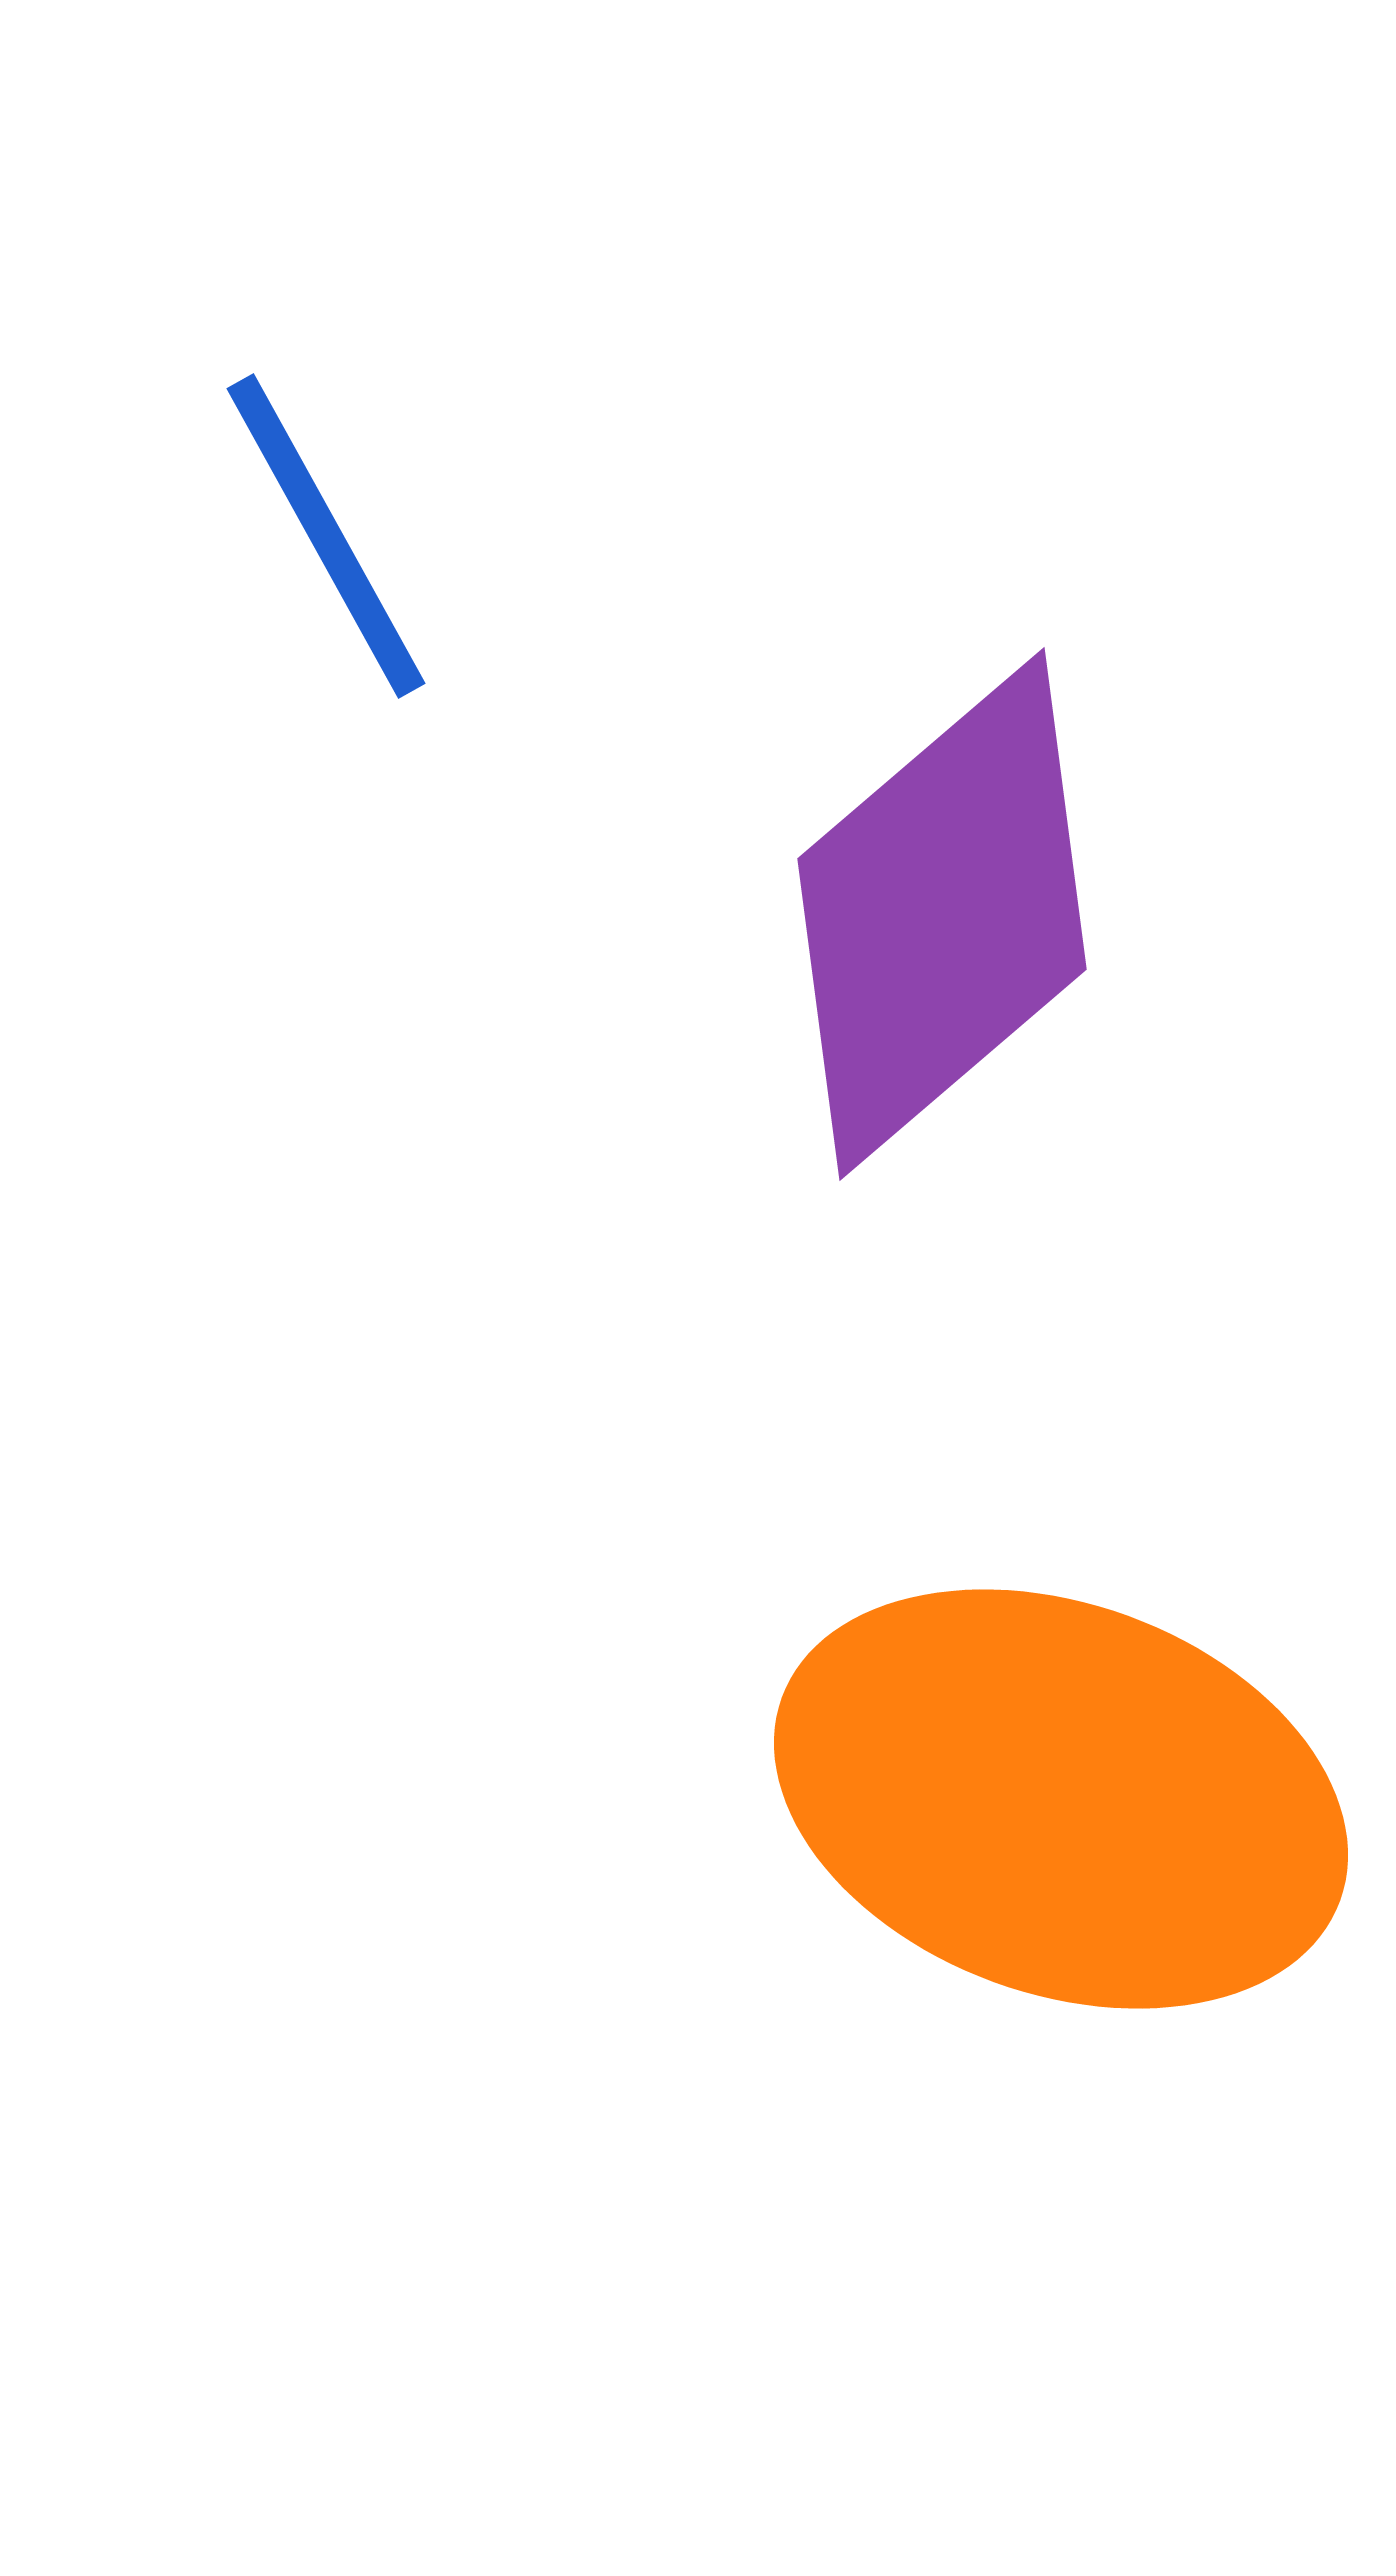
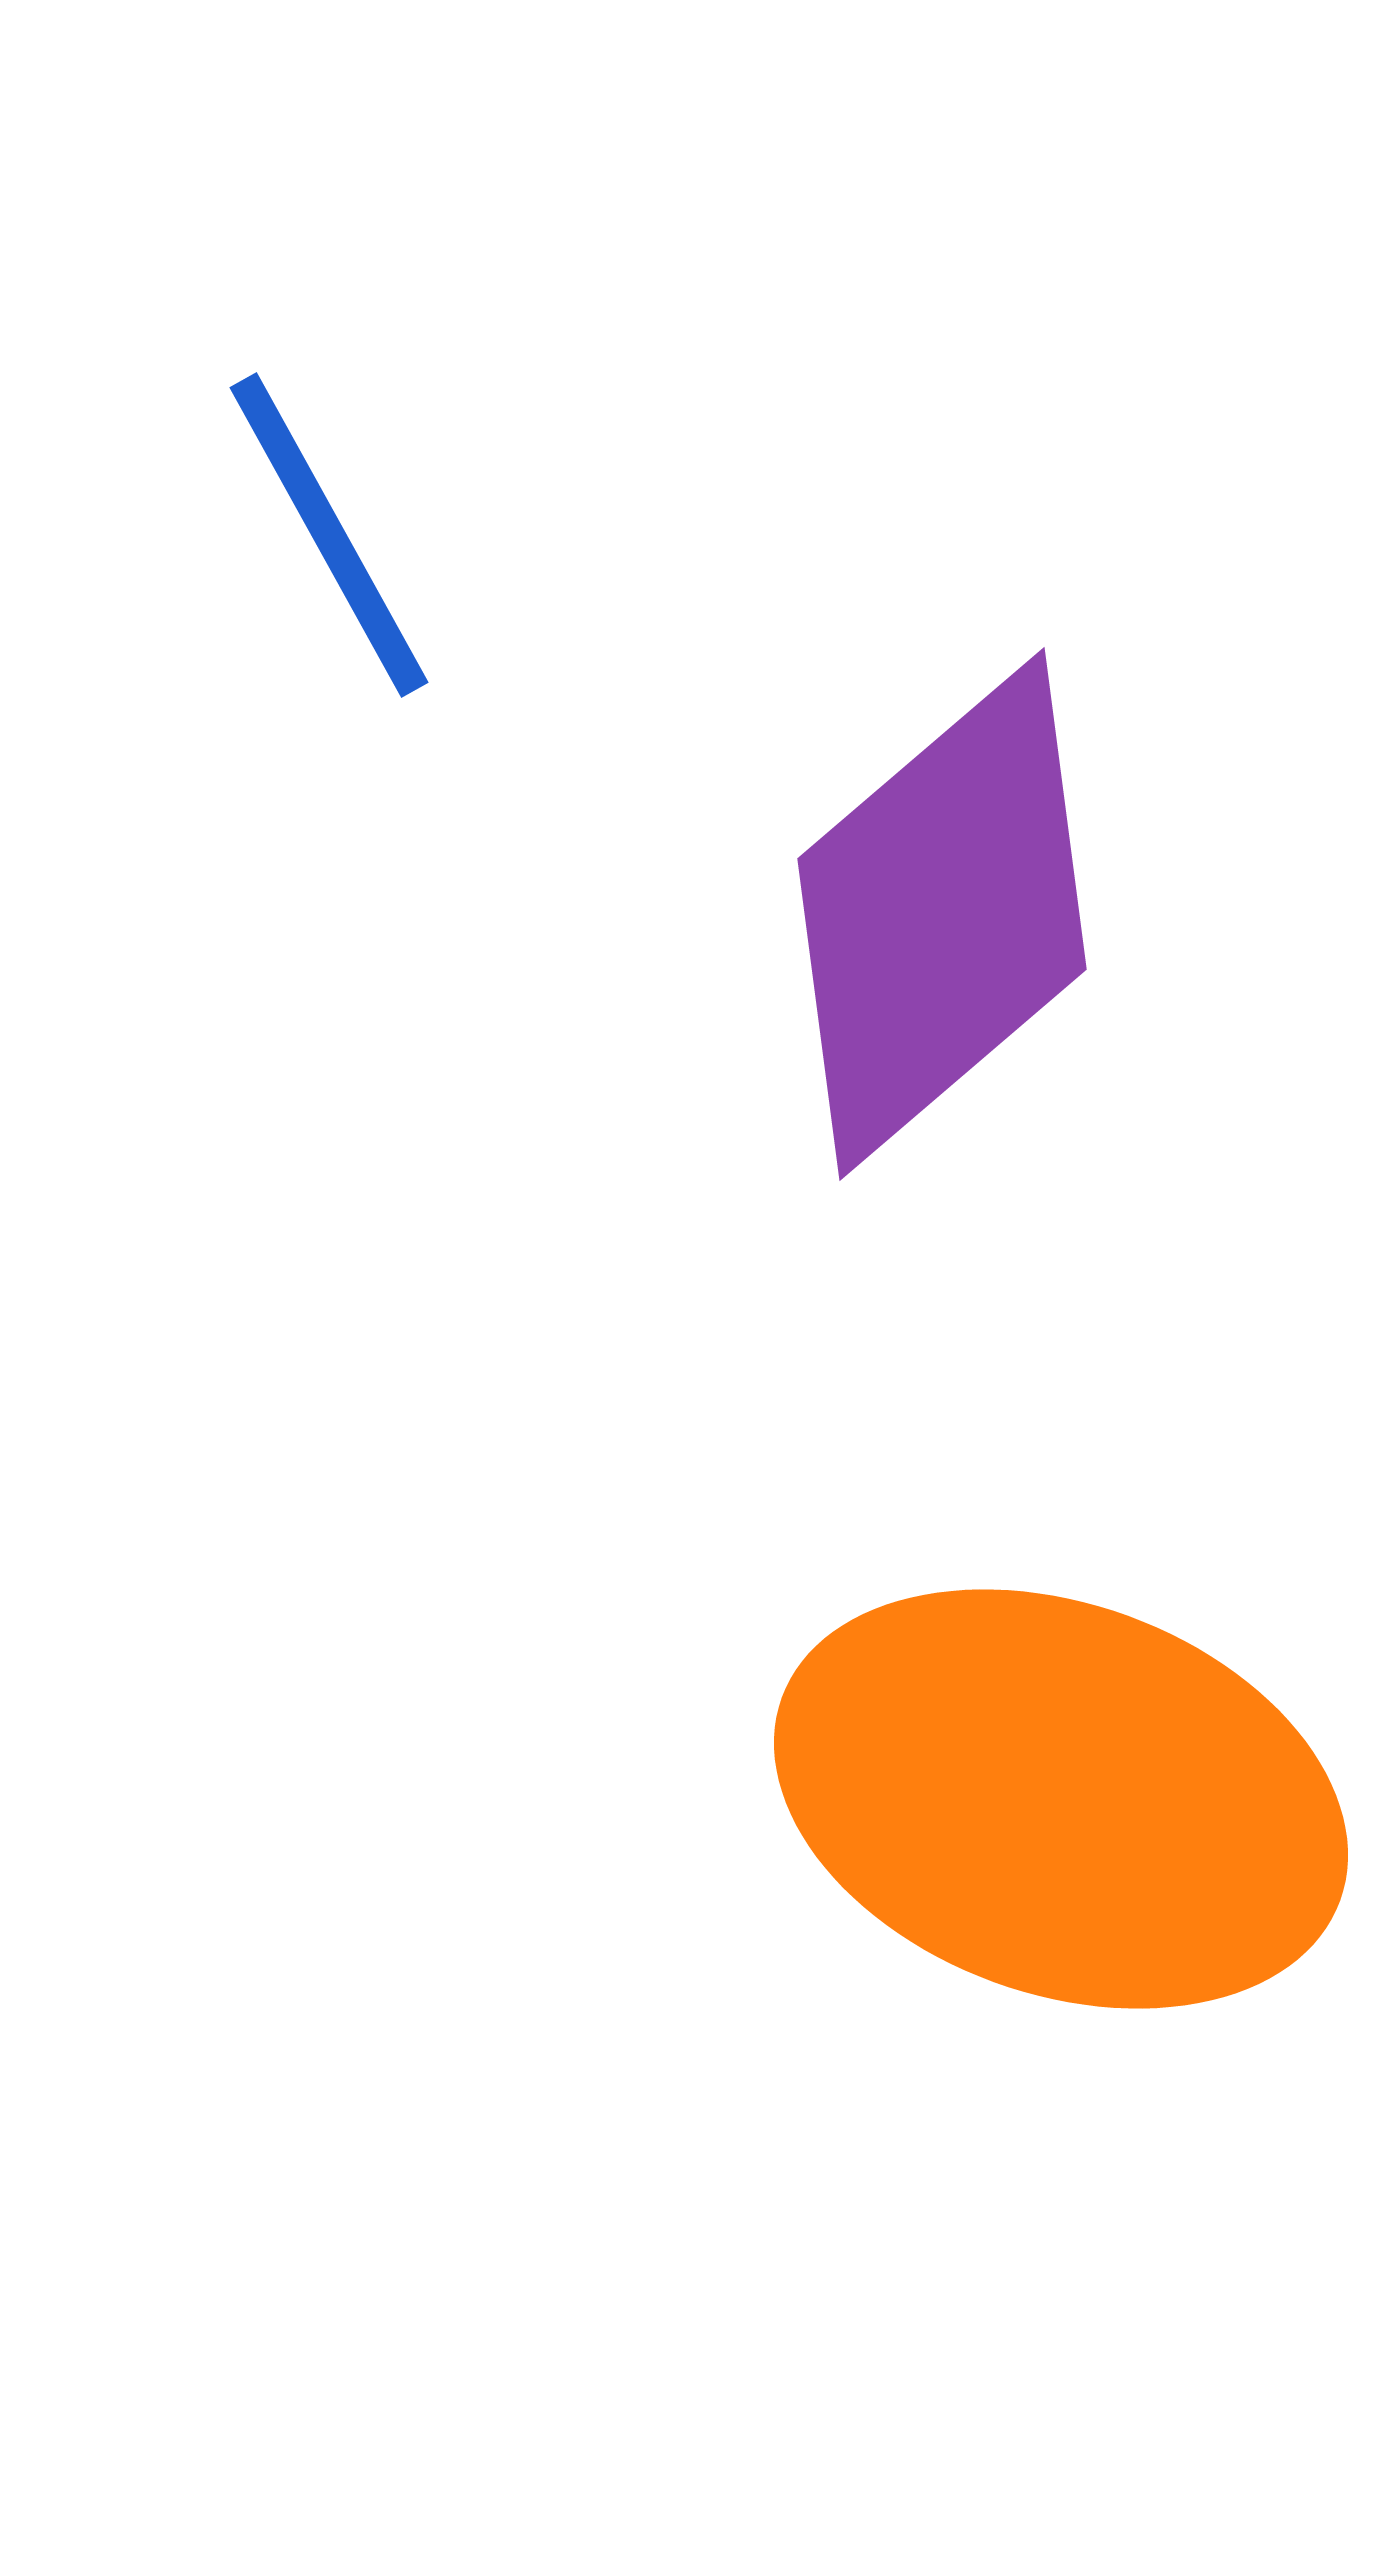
blue line: moved 3 px right, 1 px up
